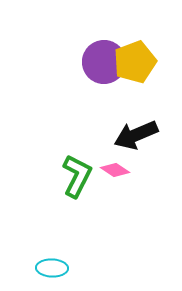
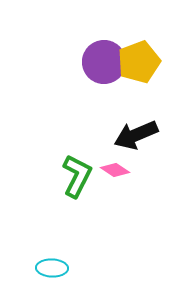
yellow pentagon: moved 4 px right
